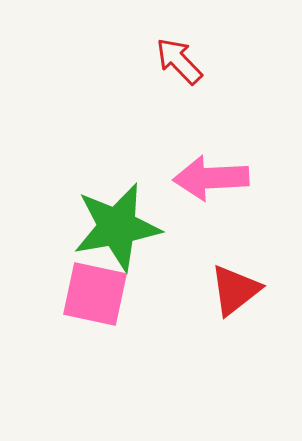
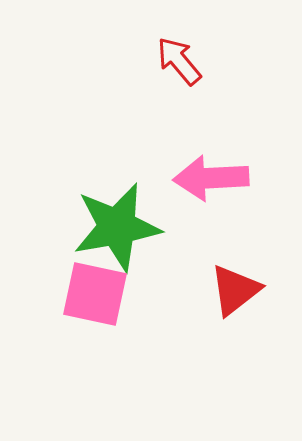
red arrow: rotated 4 degrees clockwise
